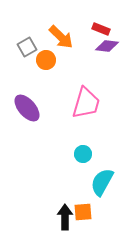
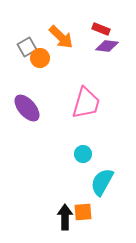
orange circle: moved 6 px left, 2 px up
